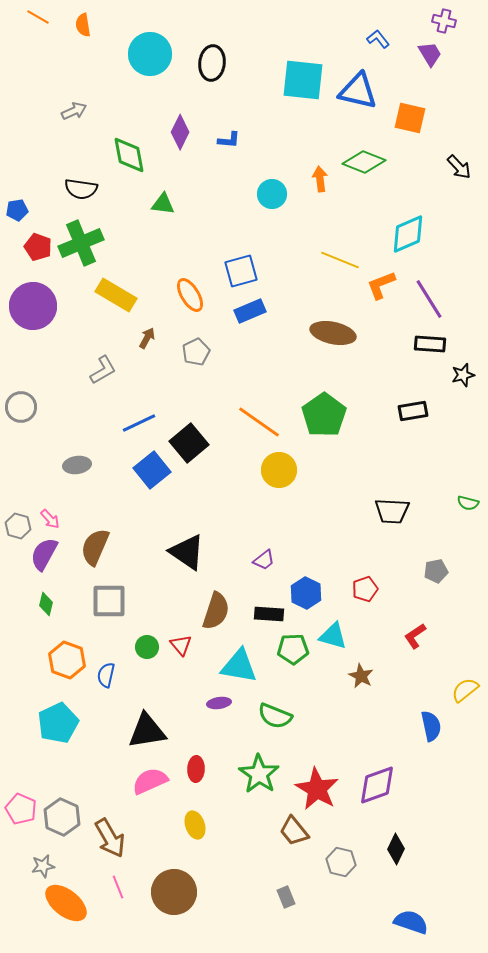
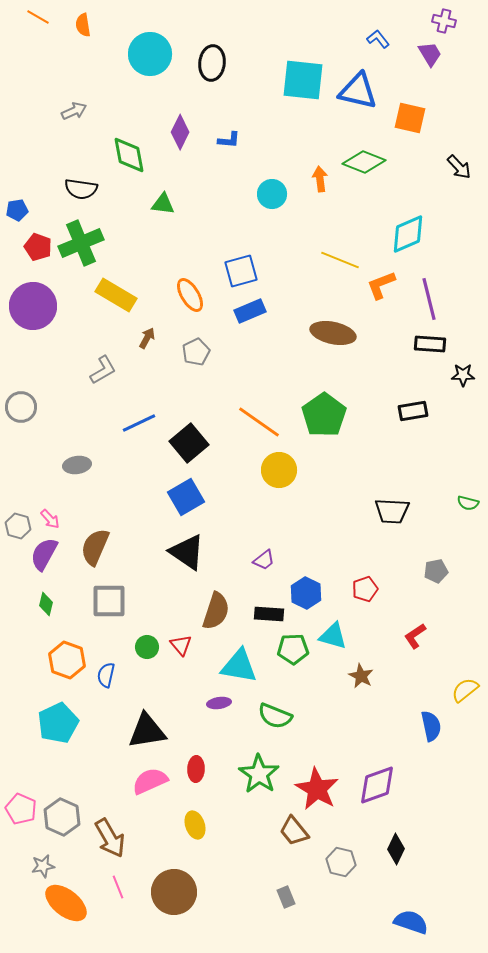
purple line at (429, 299): rotated 18 degrees clockwise
black star at (463, 375): rotated 15 degrees clockwise
blue square at (152, 470): moved 34 px right, 27 px down; rotated 9 degrees clockwise
